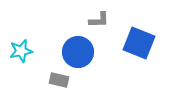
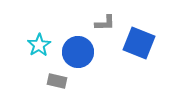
gray L-shape: moved 6 px right, 3 px down
cyan star: moved 18 px right, 6 px up; rotated 20 degrees counterclockwise
gray rectangle: moved 2 px left, 1 px down
